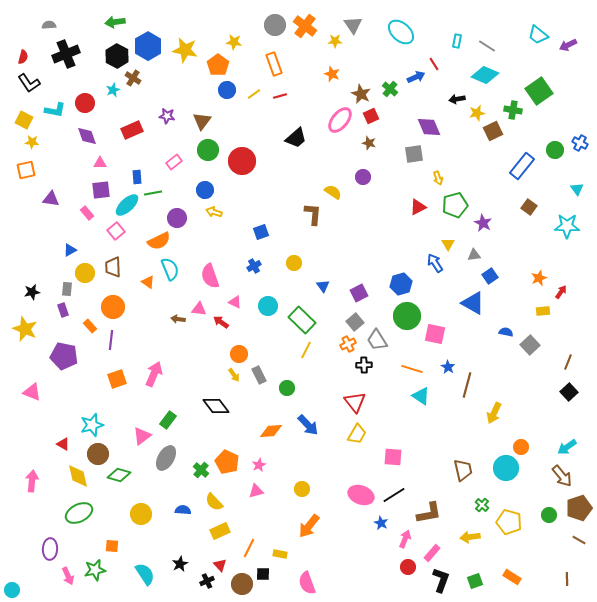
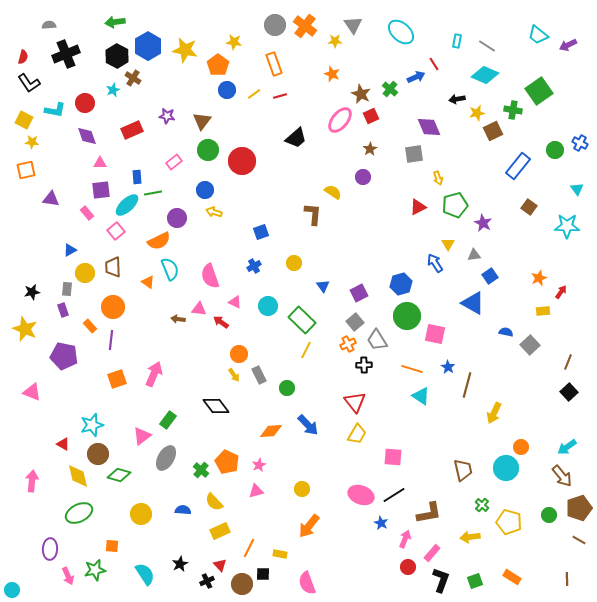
brown star at (369, 143): moved 1 px right, 6 px down; rotated 24 degrees clockwise
blue rectangle at (522, 166): moved 4 px left
